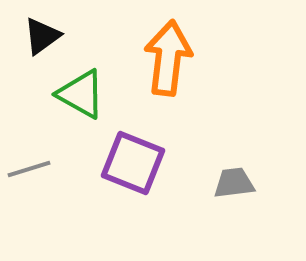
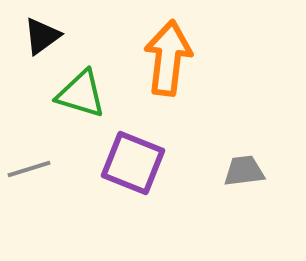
green triangle: rotated 12 degrees counterclockwise
gray trapezoid: moved 10 px right, 12 px up
